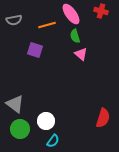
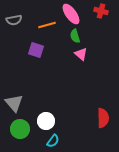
purple square: moved 1 px right
gray triangle: moved 1 px left, 1 px up; rotated 12 degrees clockwise
red semicircle: rotated 18 degrees counterclockwise
